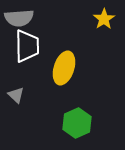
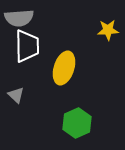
yellow star: moved 4 px right, 11 px down; rotated 30 degrees clockwise
